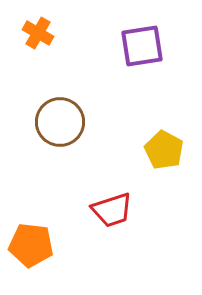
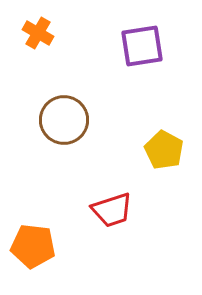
brown circle: moved 4 px right, 2 px up
orange pentagon: moved 2 px right, 1 px down
